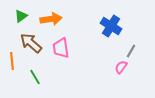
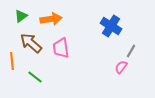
green line: rotated 21 degrees counterclockwise
